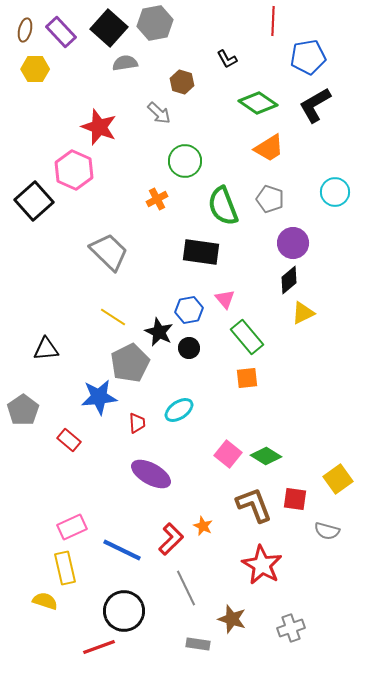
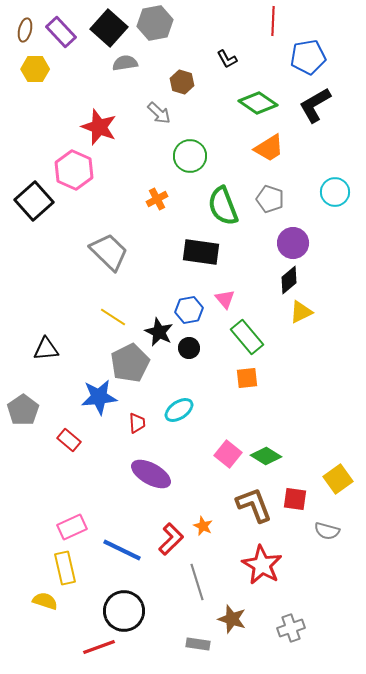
green circle at (185, 161): moved 5 px right, 5 px up
yellow triangle at (303, 313): moved 2 px left, 1 px up
gray line at (186, 588): moved 11 px right, 6 px up; rotated 9 degrees clockwise
